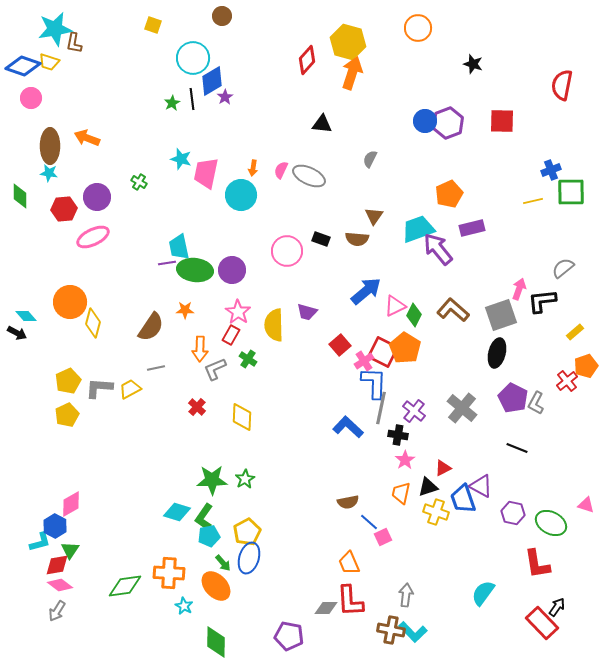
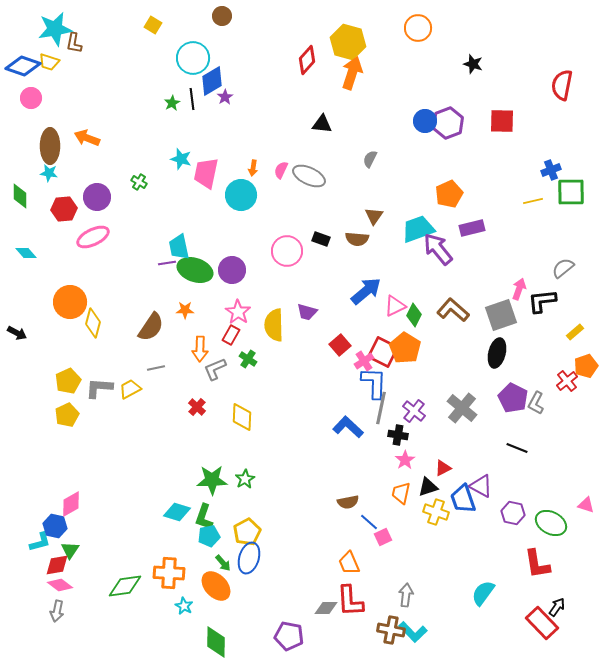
yellow square at (153, 25): rotated 12 degrees clockwise
green ellipse at (195, 270): rotated 12 degrees clockwise
cyan diamond at (26, 316): moved 63 px up
green L-shape at (204, 517): rotated 16 degrees counterclockwise
blue hexagon at (55, 526): rotated 15 degrees counterclockwise
gray arrow at (57, 611): rotated 20 degrees counterclockwise
